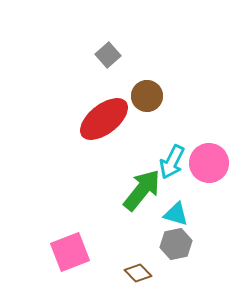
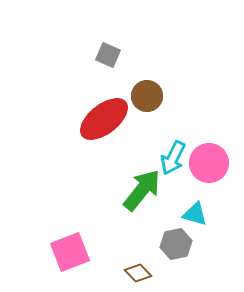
gray square: rotated 25 degrees counterclockwise
cyan arrow: moved 1 px right, 4 px up
cyan triangle: moved 19 px right
